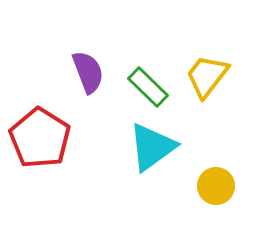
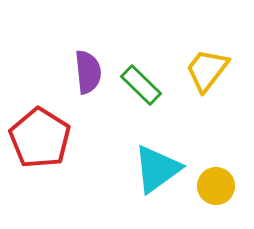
purple semicircle: rotated 15 degrees clockwise
yellow trapezoid: moved 6 px up
green rectangle: moved 7 px left, 2 px up
cyan triangle: moved 5 px right, 22 px down
